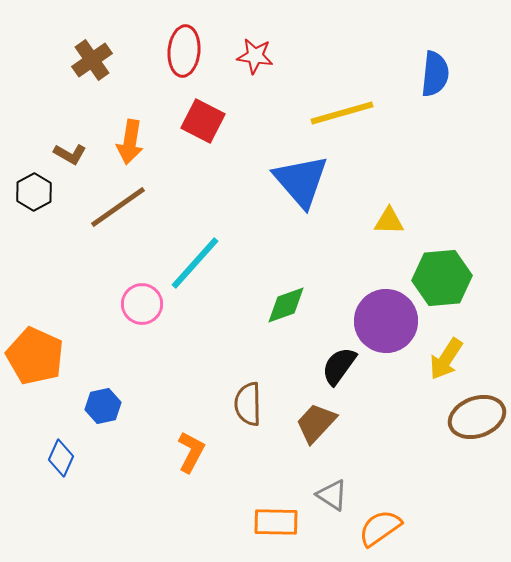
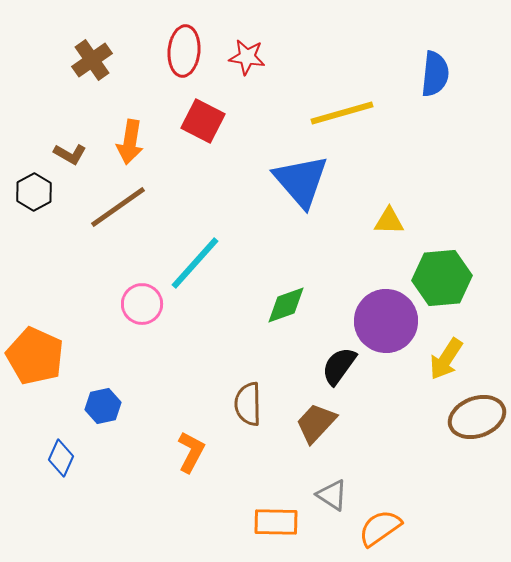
red star: moved 8 px left, 1 px down
